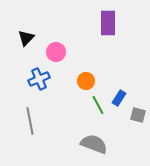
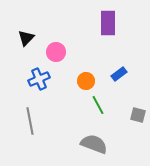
blue rectangle: moved 24 px up; rotated 21 degrees clockwise
